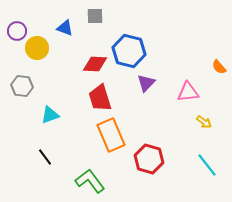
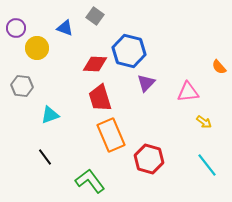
gray square: rotated 36 degrees clockwise
purple circle: moved 1 px left, 3 px up
